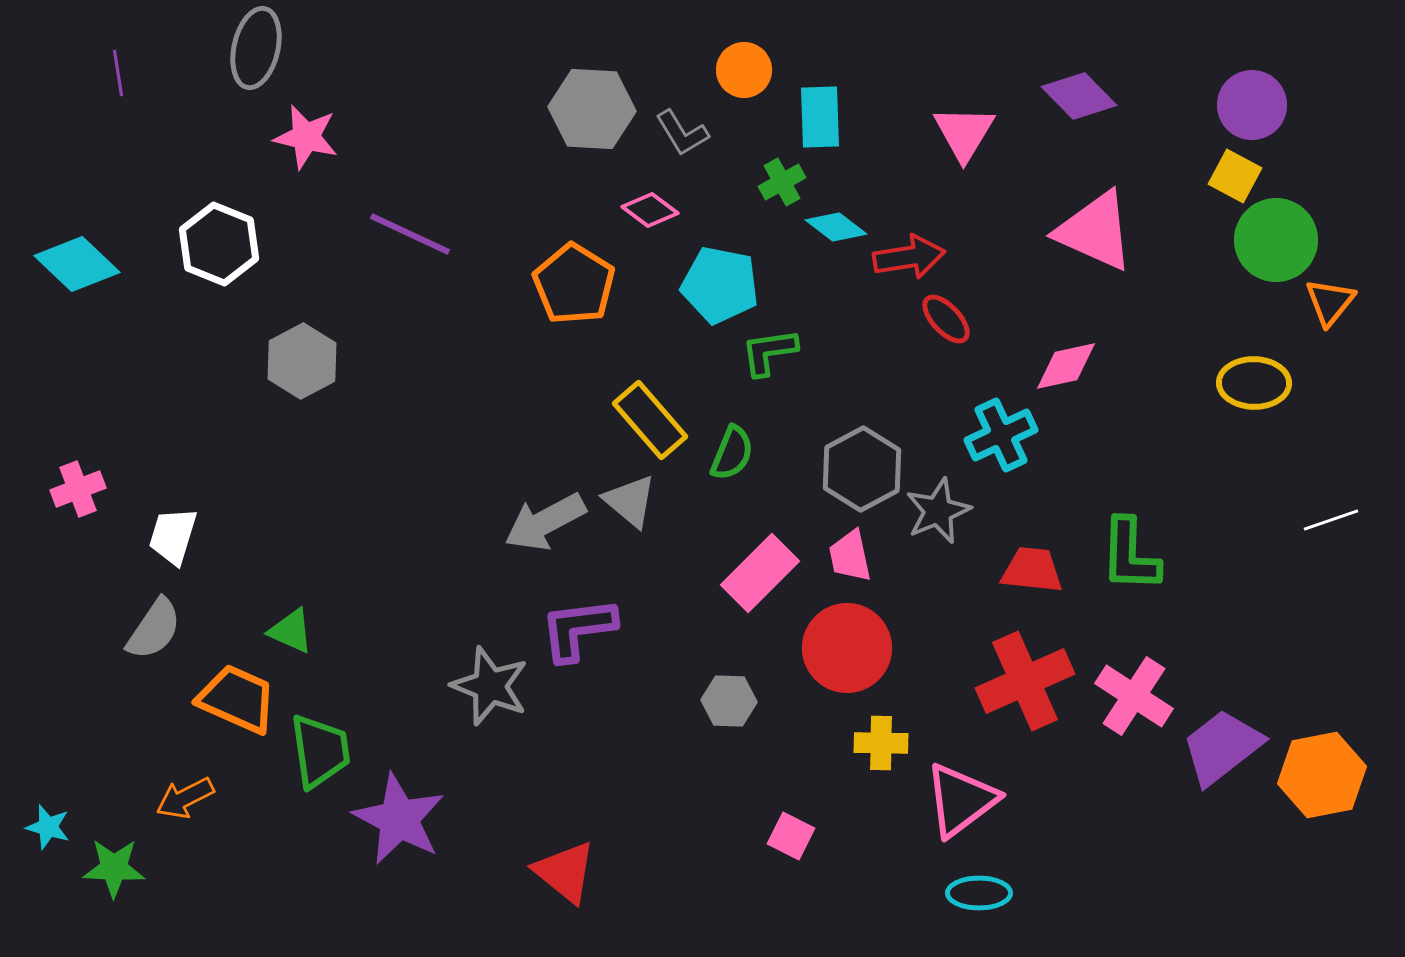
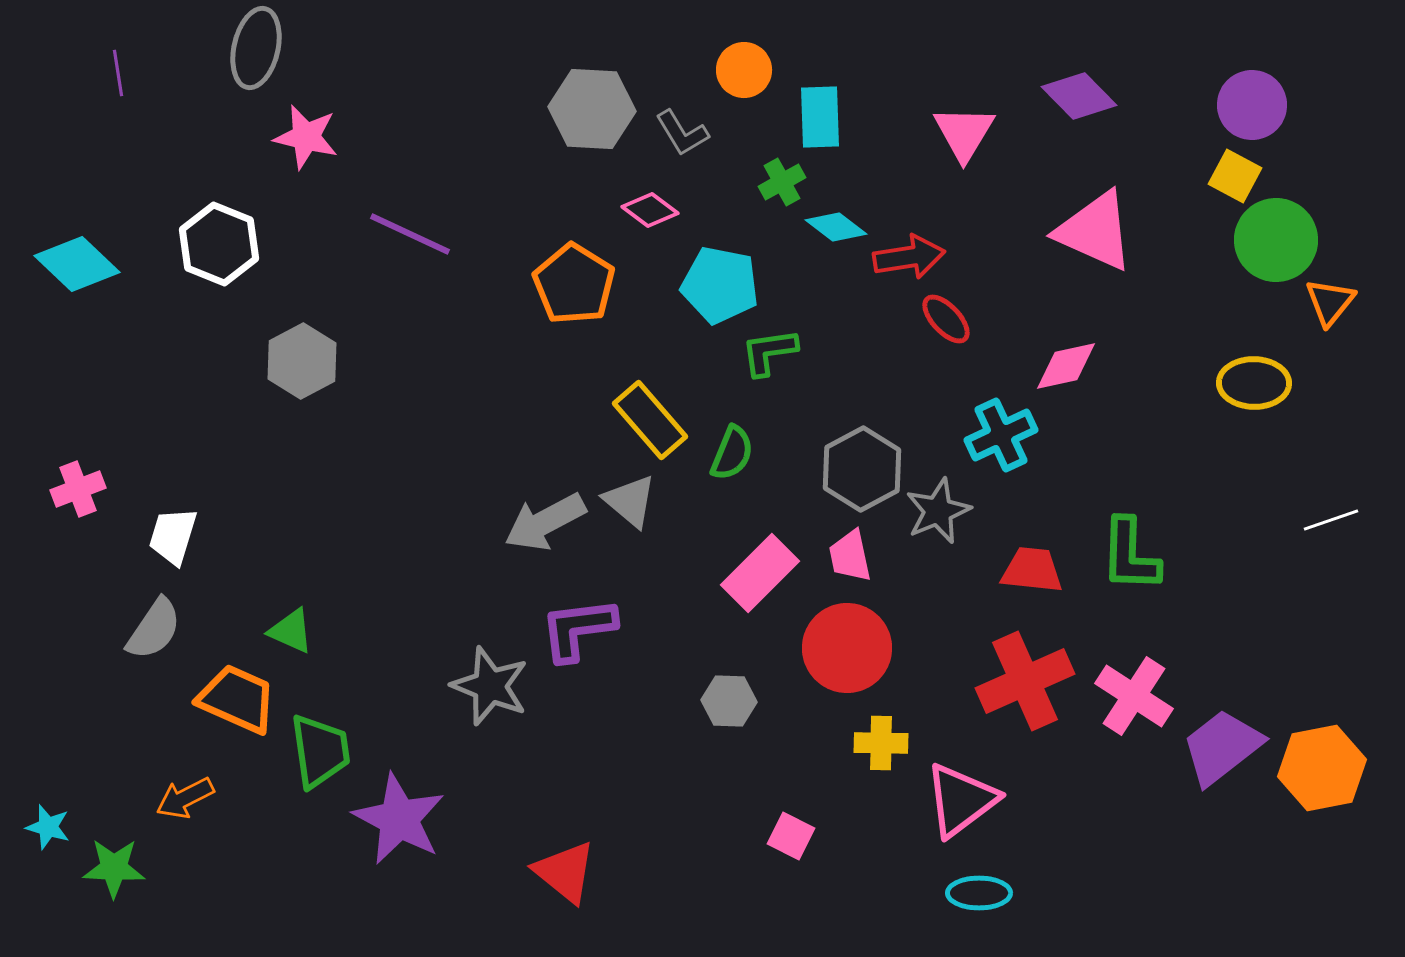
orange hexagon at (1322, 775): moved 7 px up
